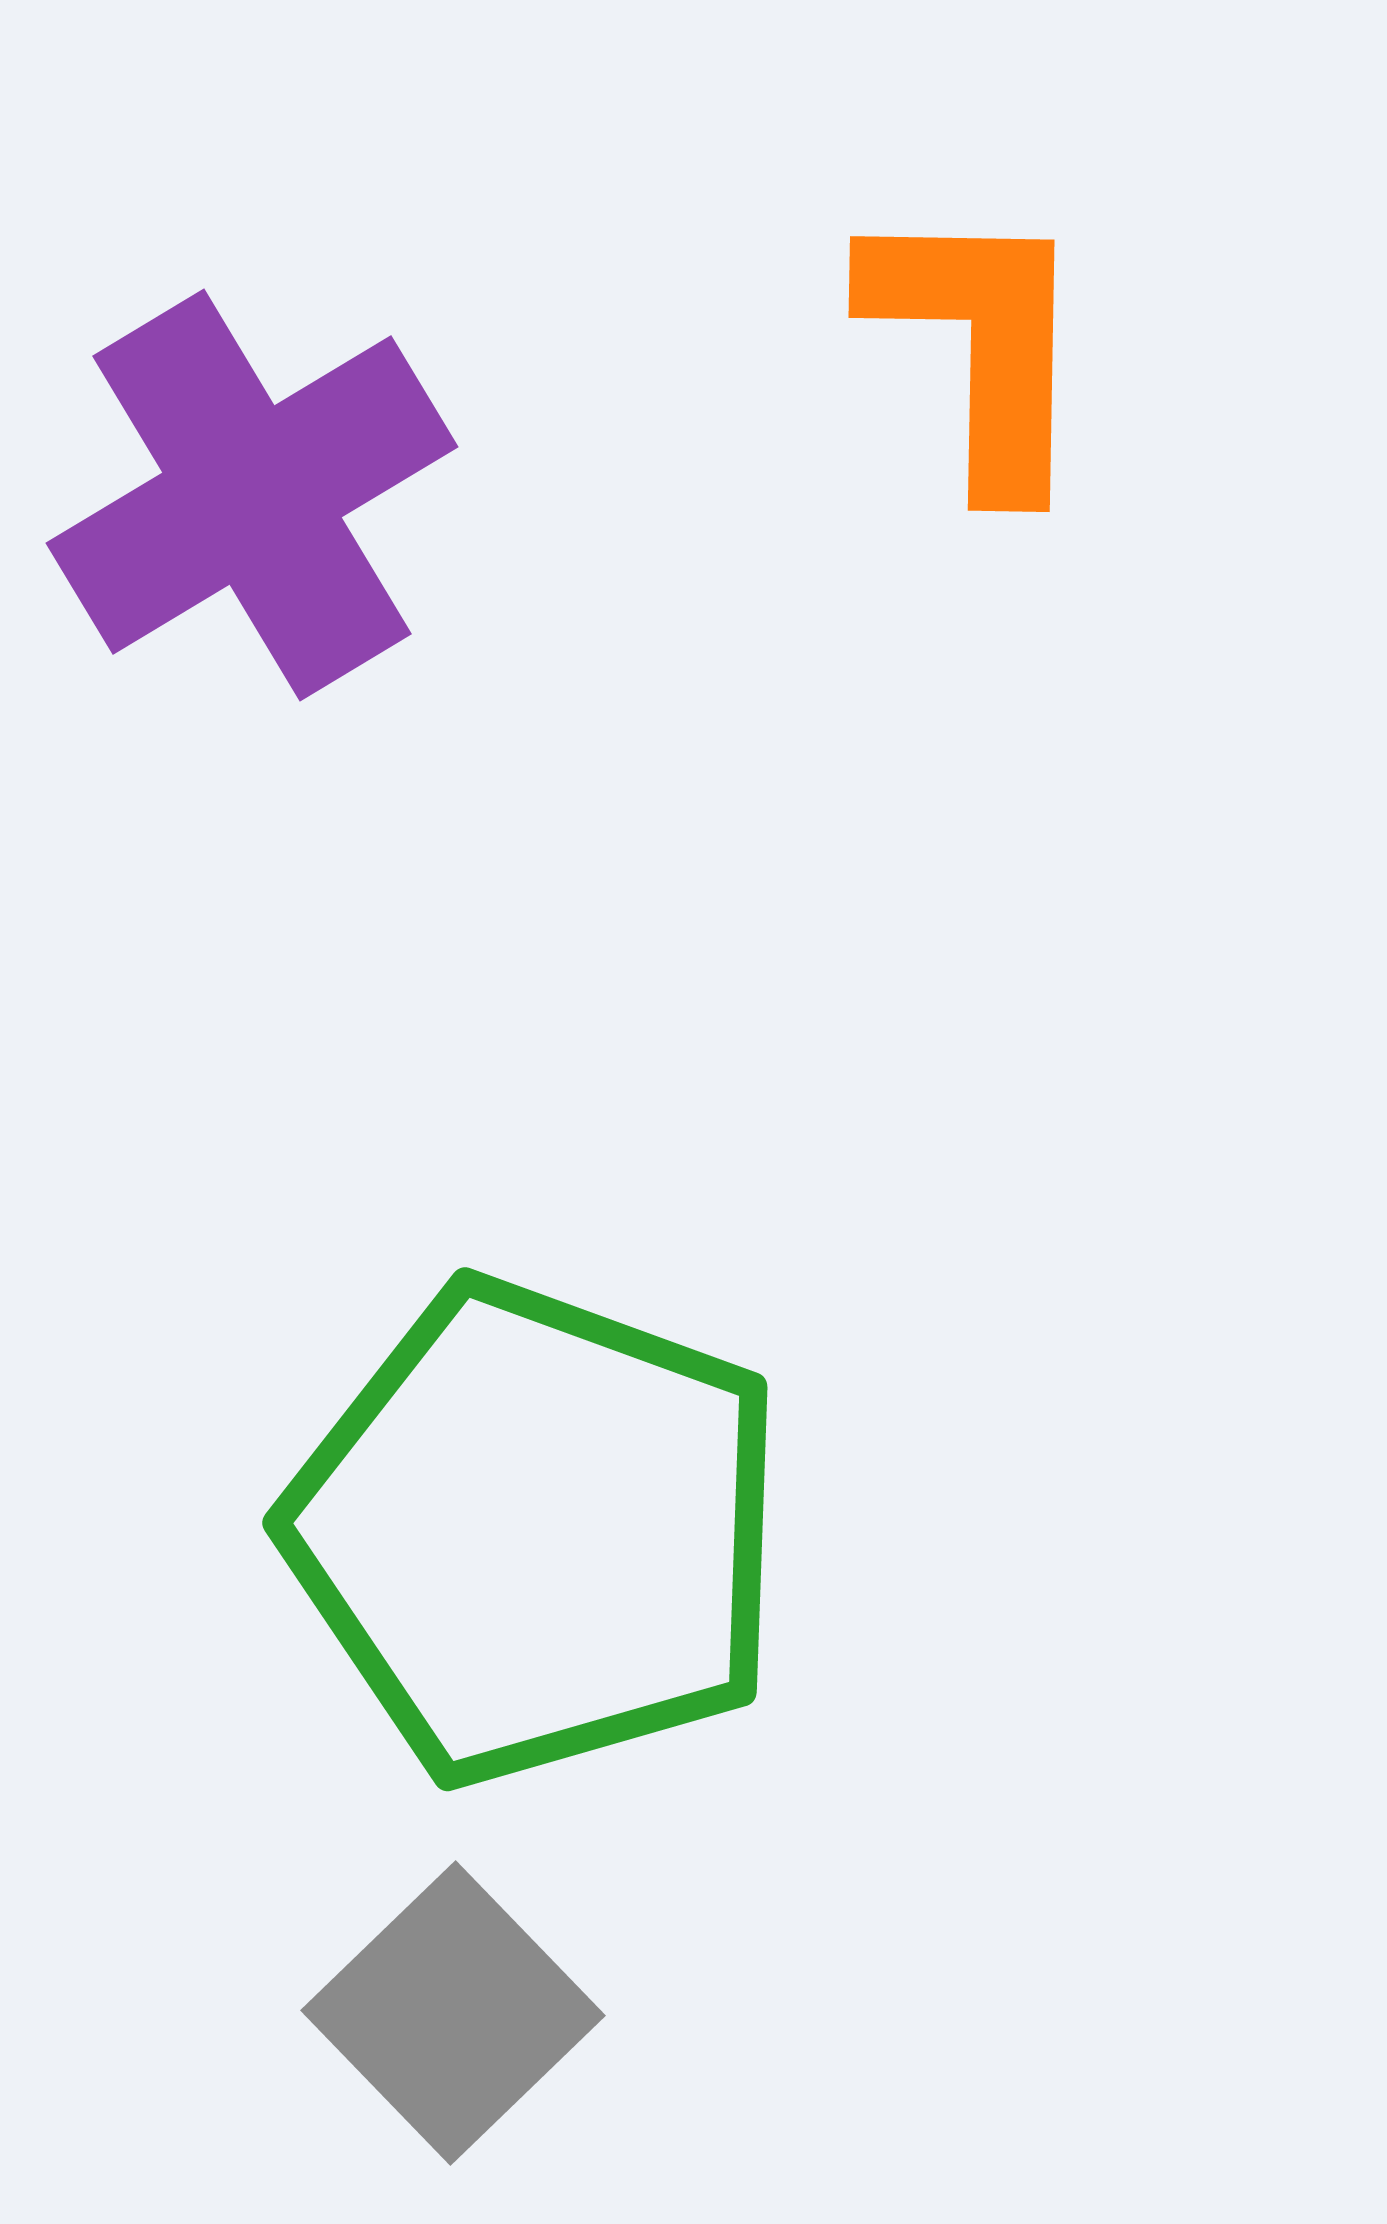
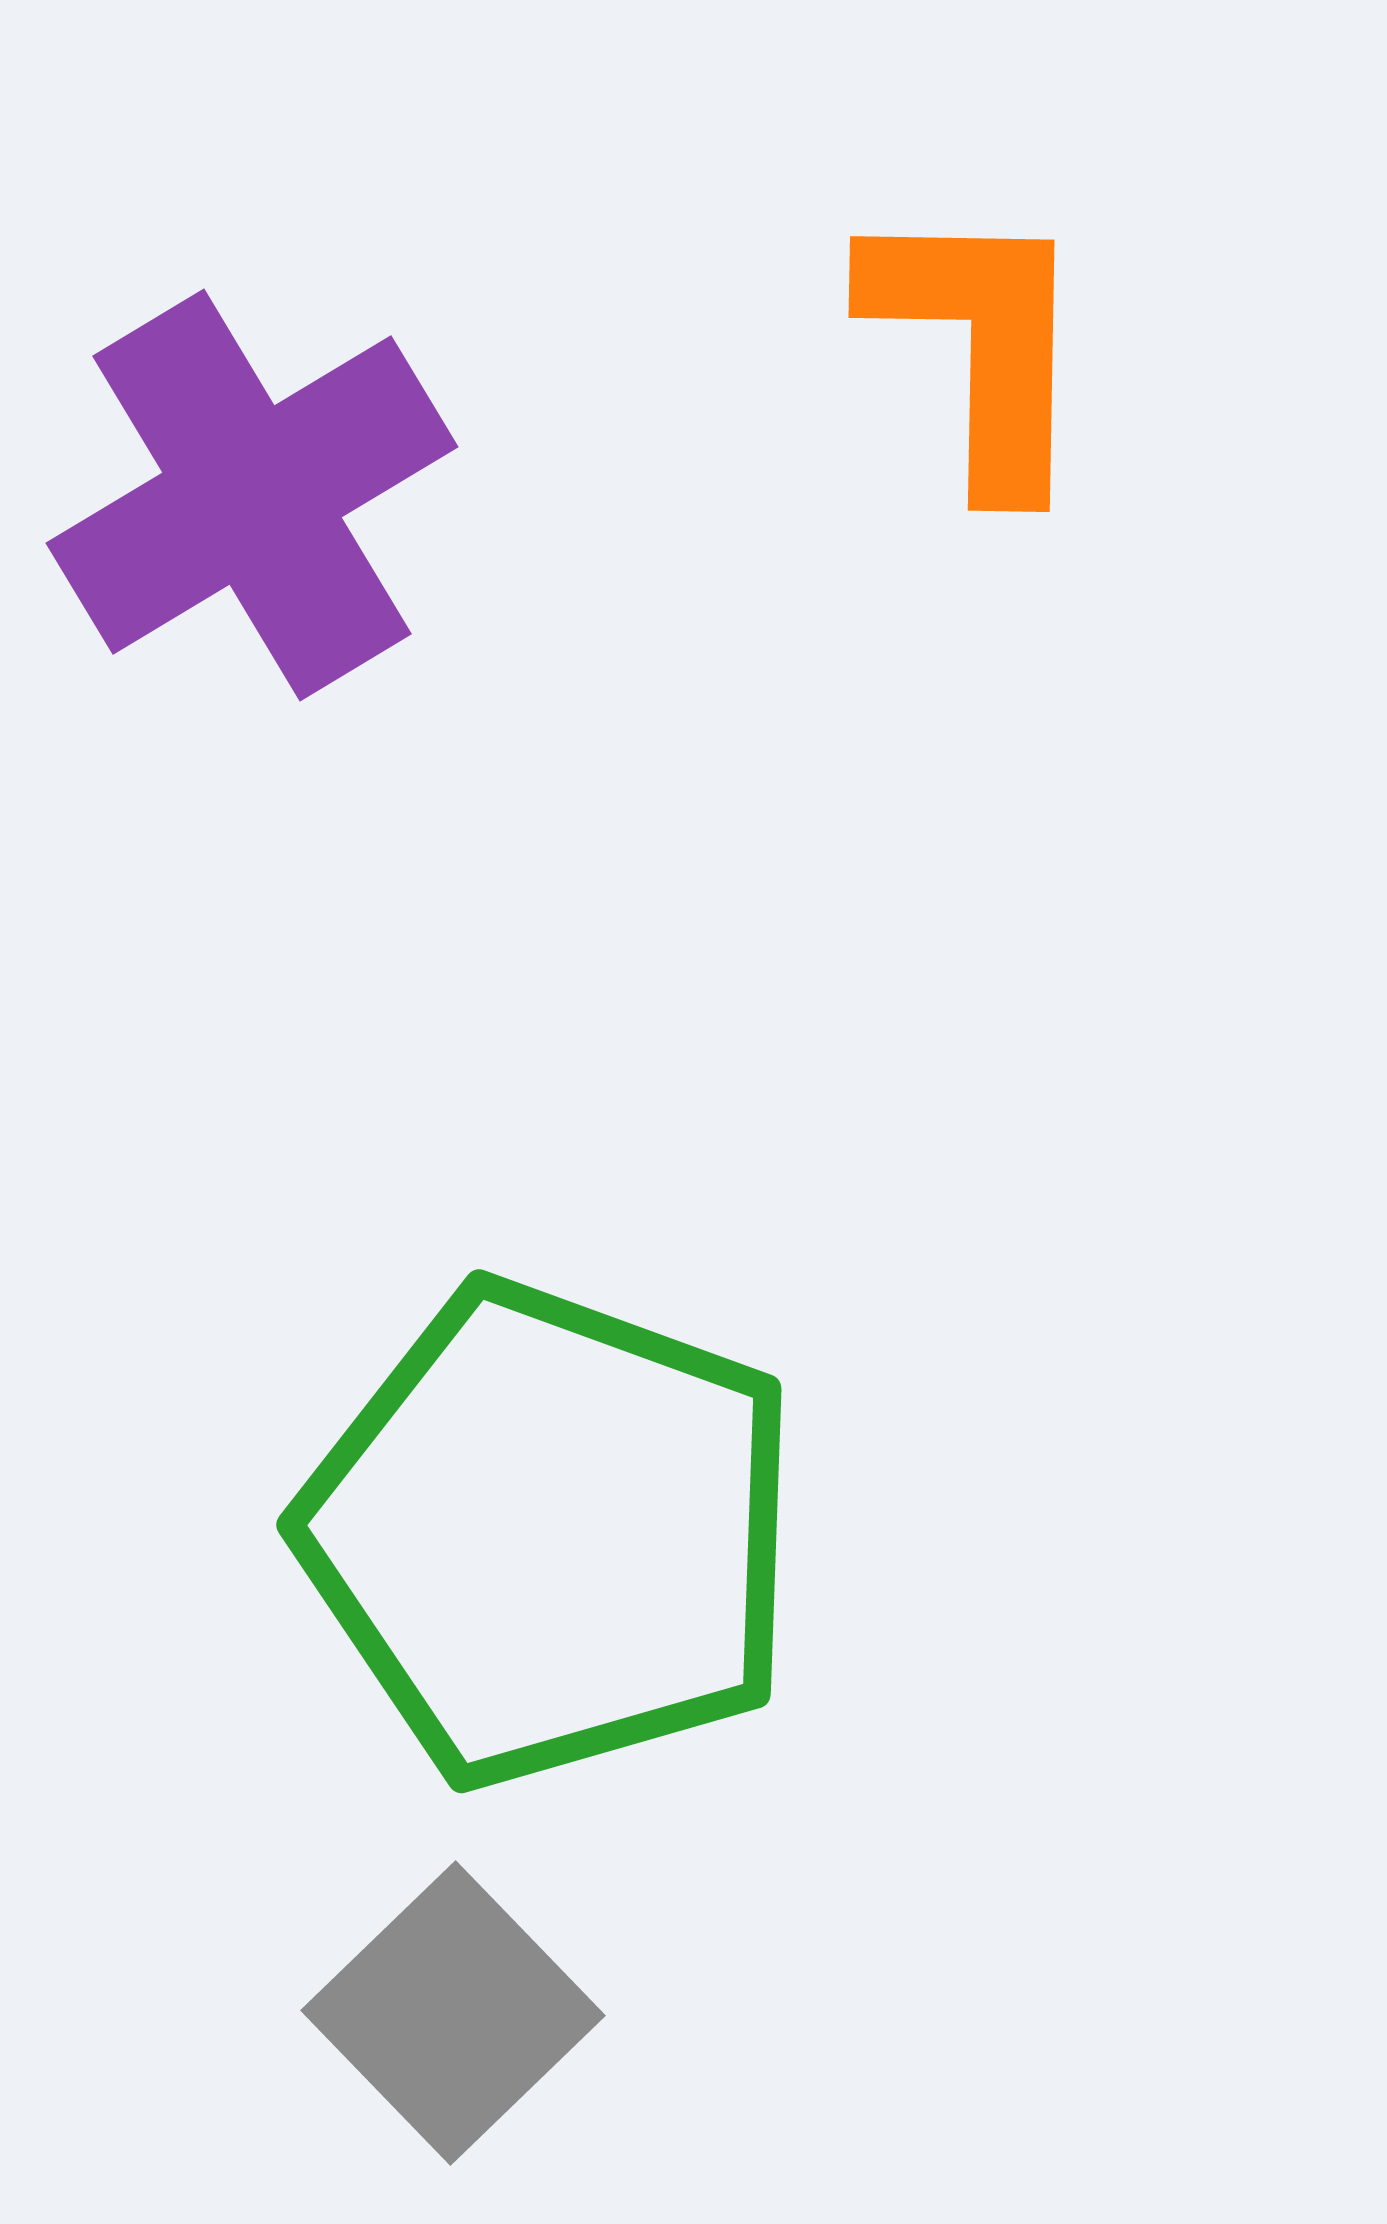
green pentagon: moved 14 px right, 2 px down
